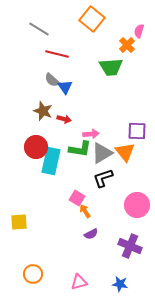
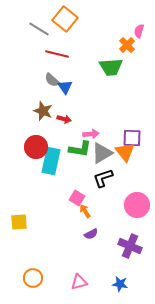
orange square: moved 27 px left
purple square: moved 5 px left, 7 px down
orange circle: moved 4 px down
